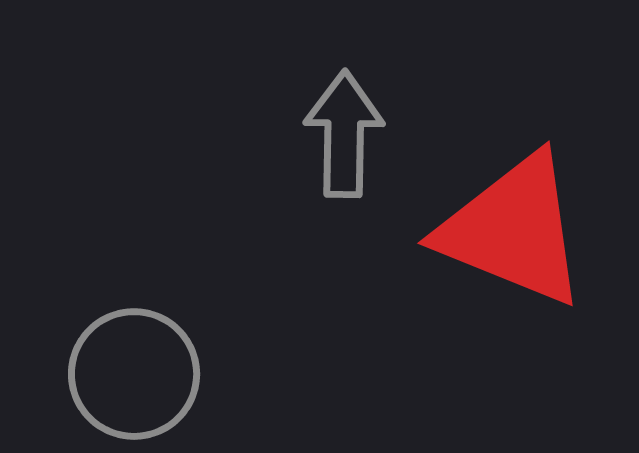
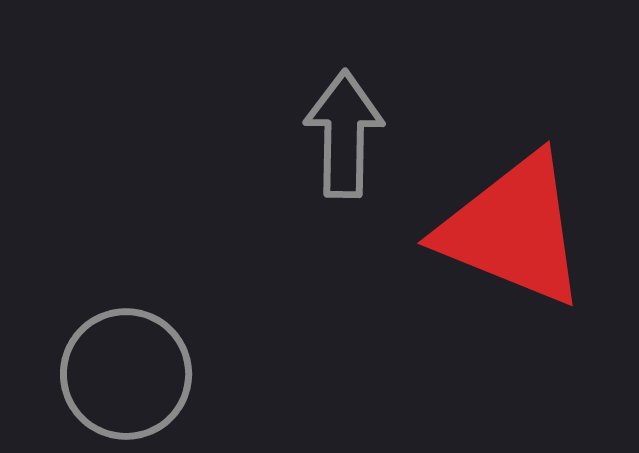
gray circle: moved 8 px left
